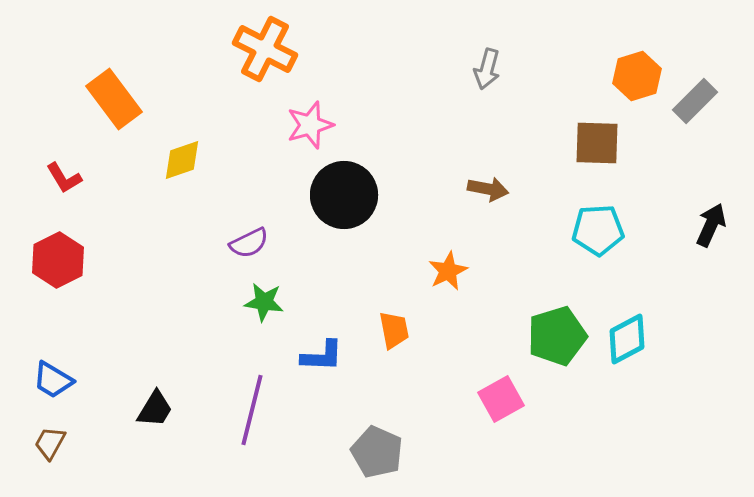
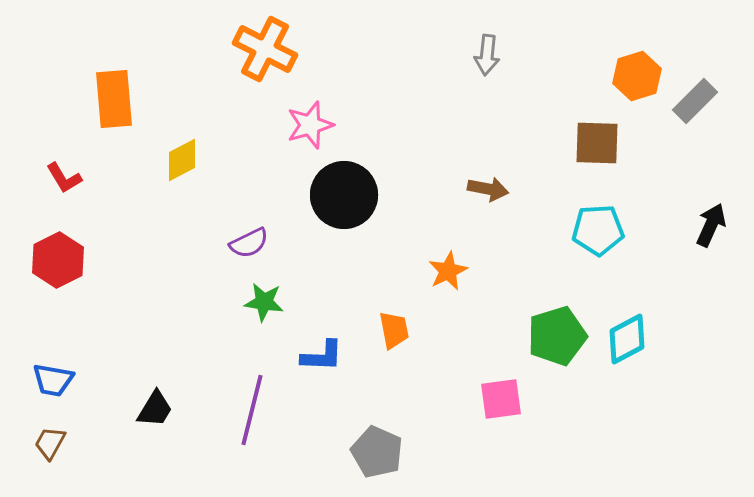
gray arrow: moved 14 px up; rotated 9 degrees counterclockwise
orange rectangle: rotated 32 degrees clockwise
yellow diamond: rotated 9 degrees counterclockwise
blue trapezoid: rotated 21 degrees counterclockwise
pink square: rotated 21 degrees clockwise
